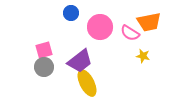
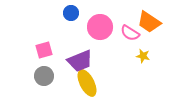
orange trapezoid: rotated 45 degrees clockwise
purple trapezoid: rotated 16 degrees clockwise
gray circle: moved 9 px down
